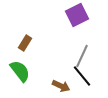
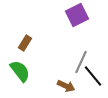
gray line: moved 1 px left, 6 px down
black line: moved 11 px right
brown arrow: moved 5 px right
